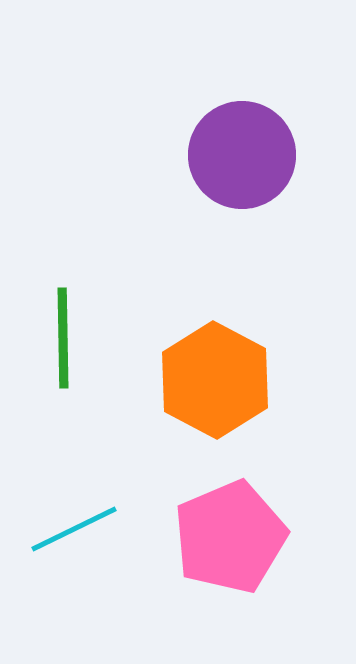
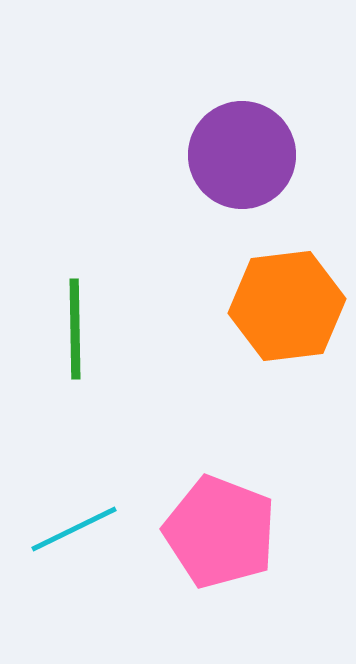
green line: moved 12 px right, 9 px up
orange hexagon: moved 72 px right, 74 px up; rotated 25 degrees clockwise
pink pentagon: moved 10 px left, 5 px up; rotated 28 degrees counterclockwise
